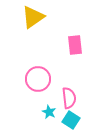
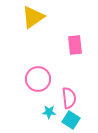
cyan star: rotated 24 degrees counterclockwise
